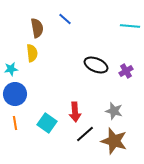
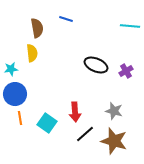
blue line: moved 1 px right; rotated 24 degrees counterclockwise
orange line: moved 5 px right, 5 px up
